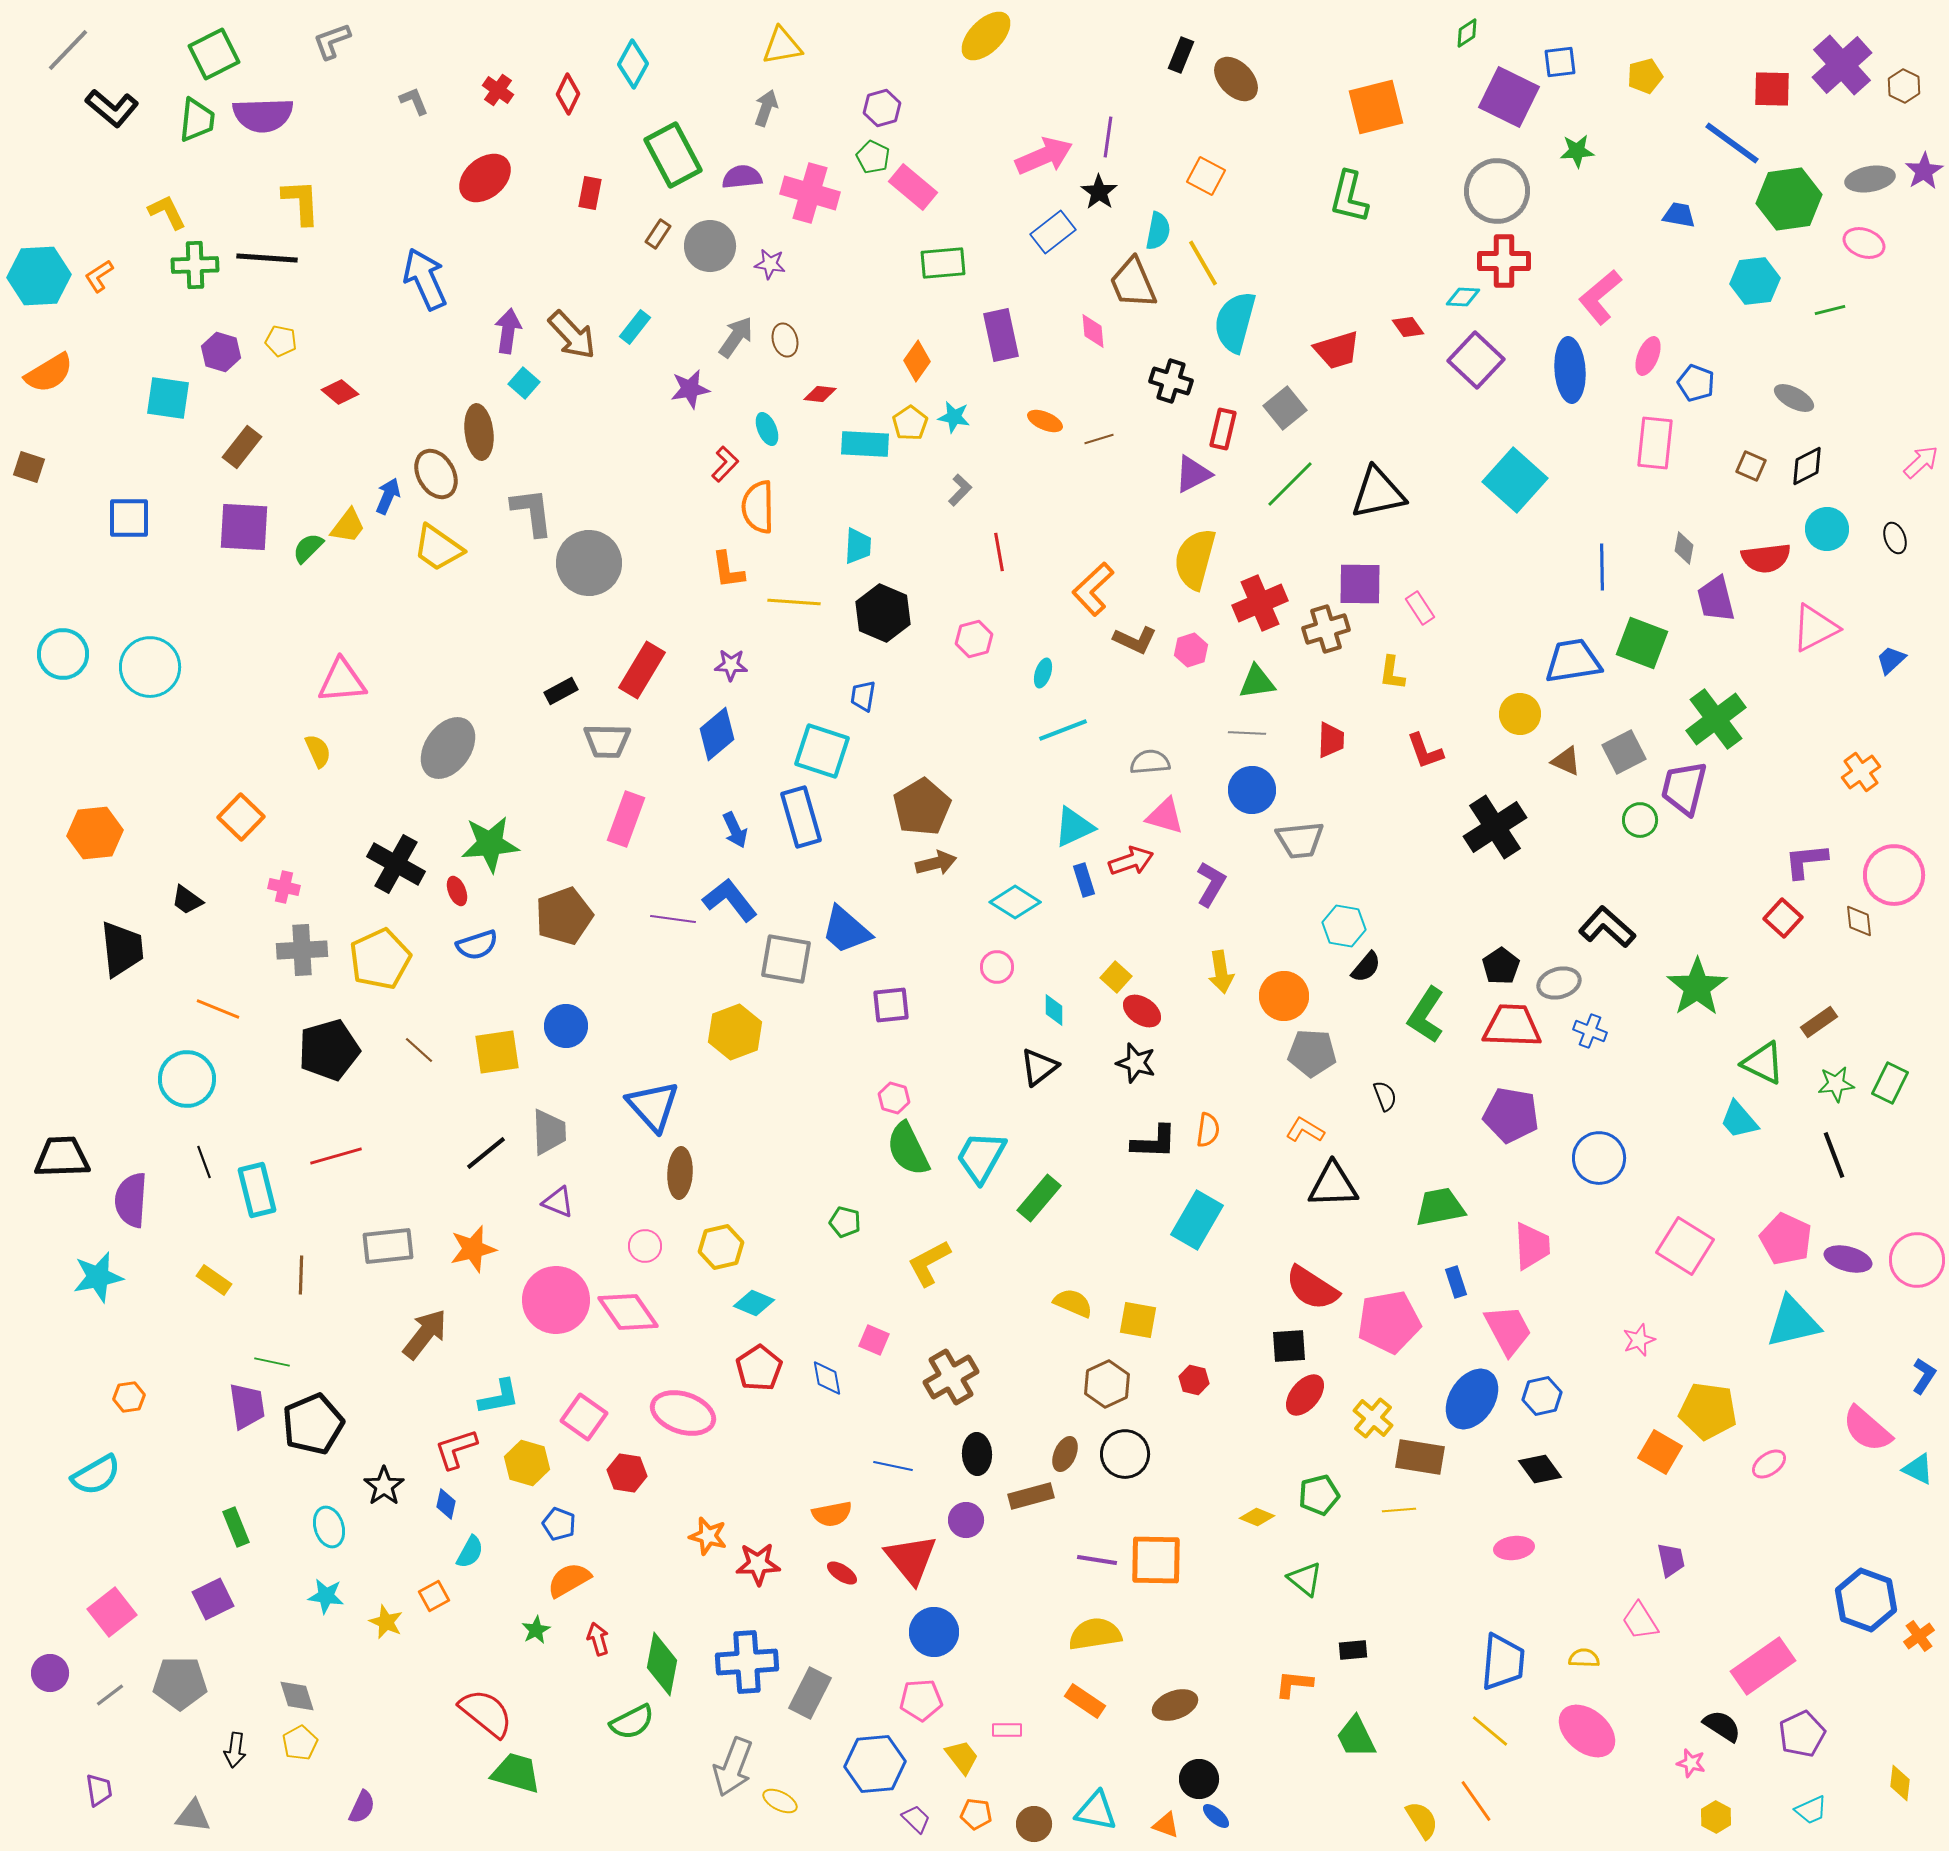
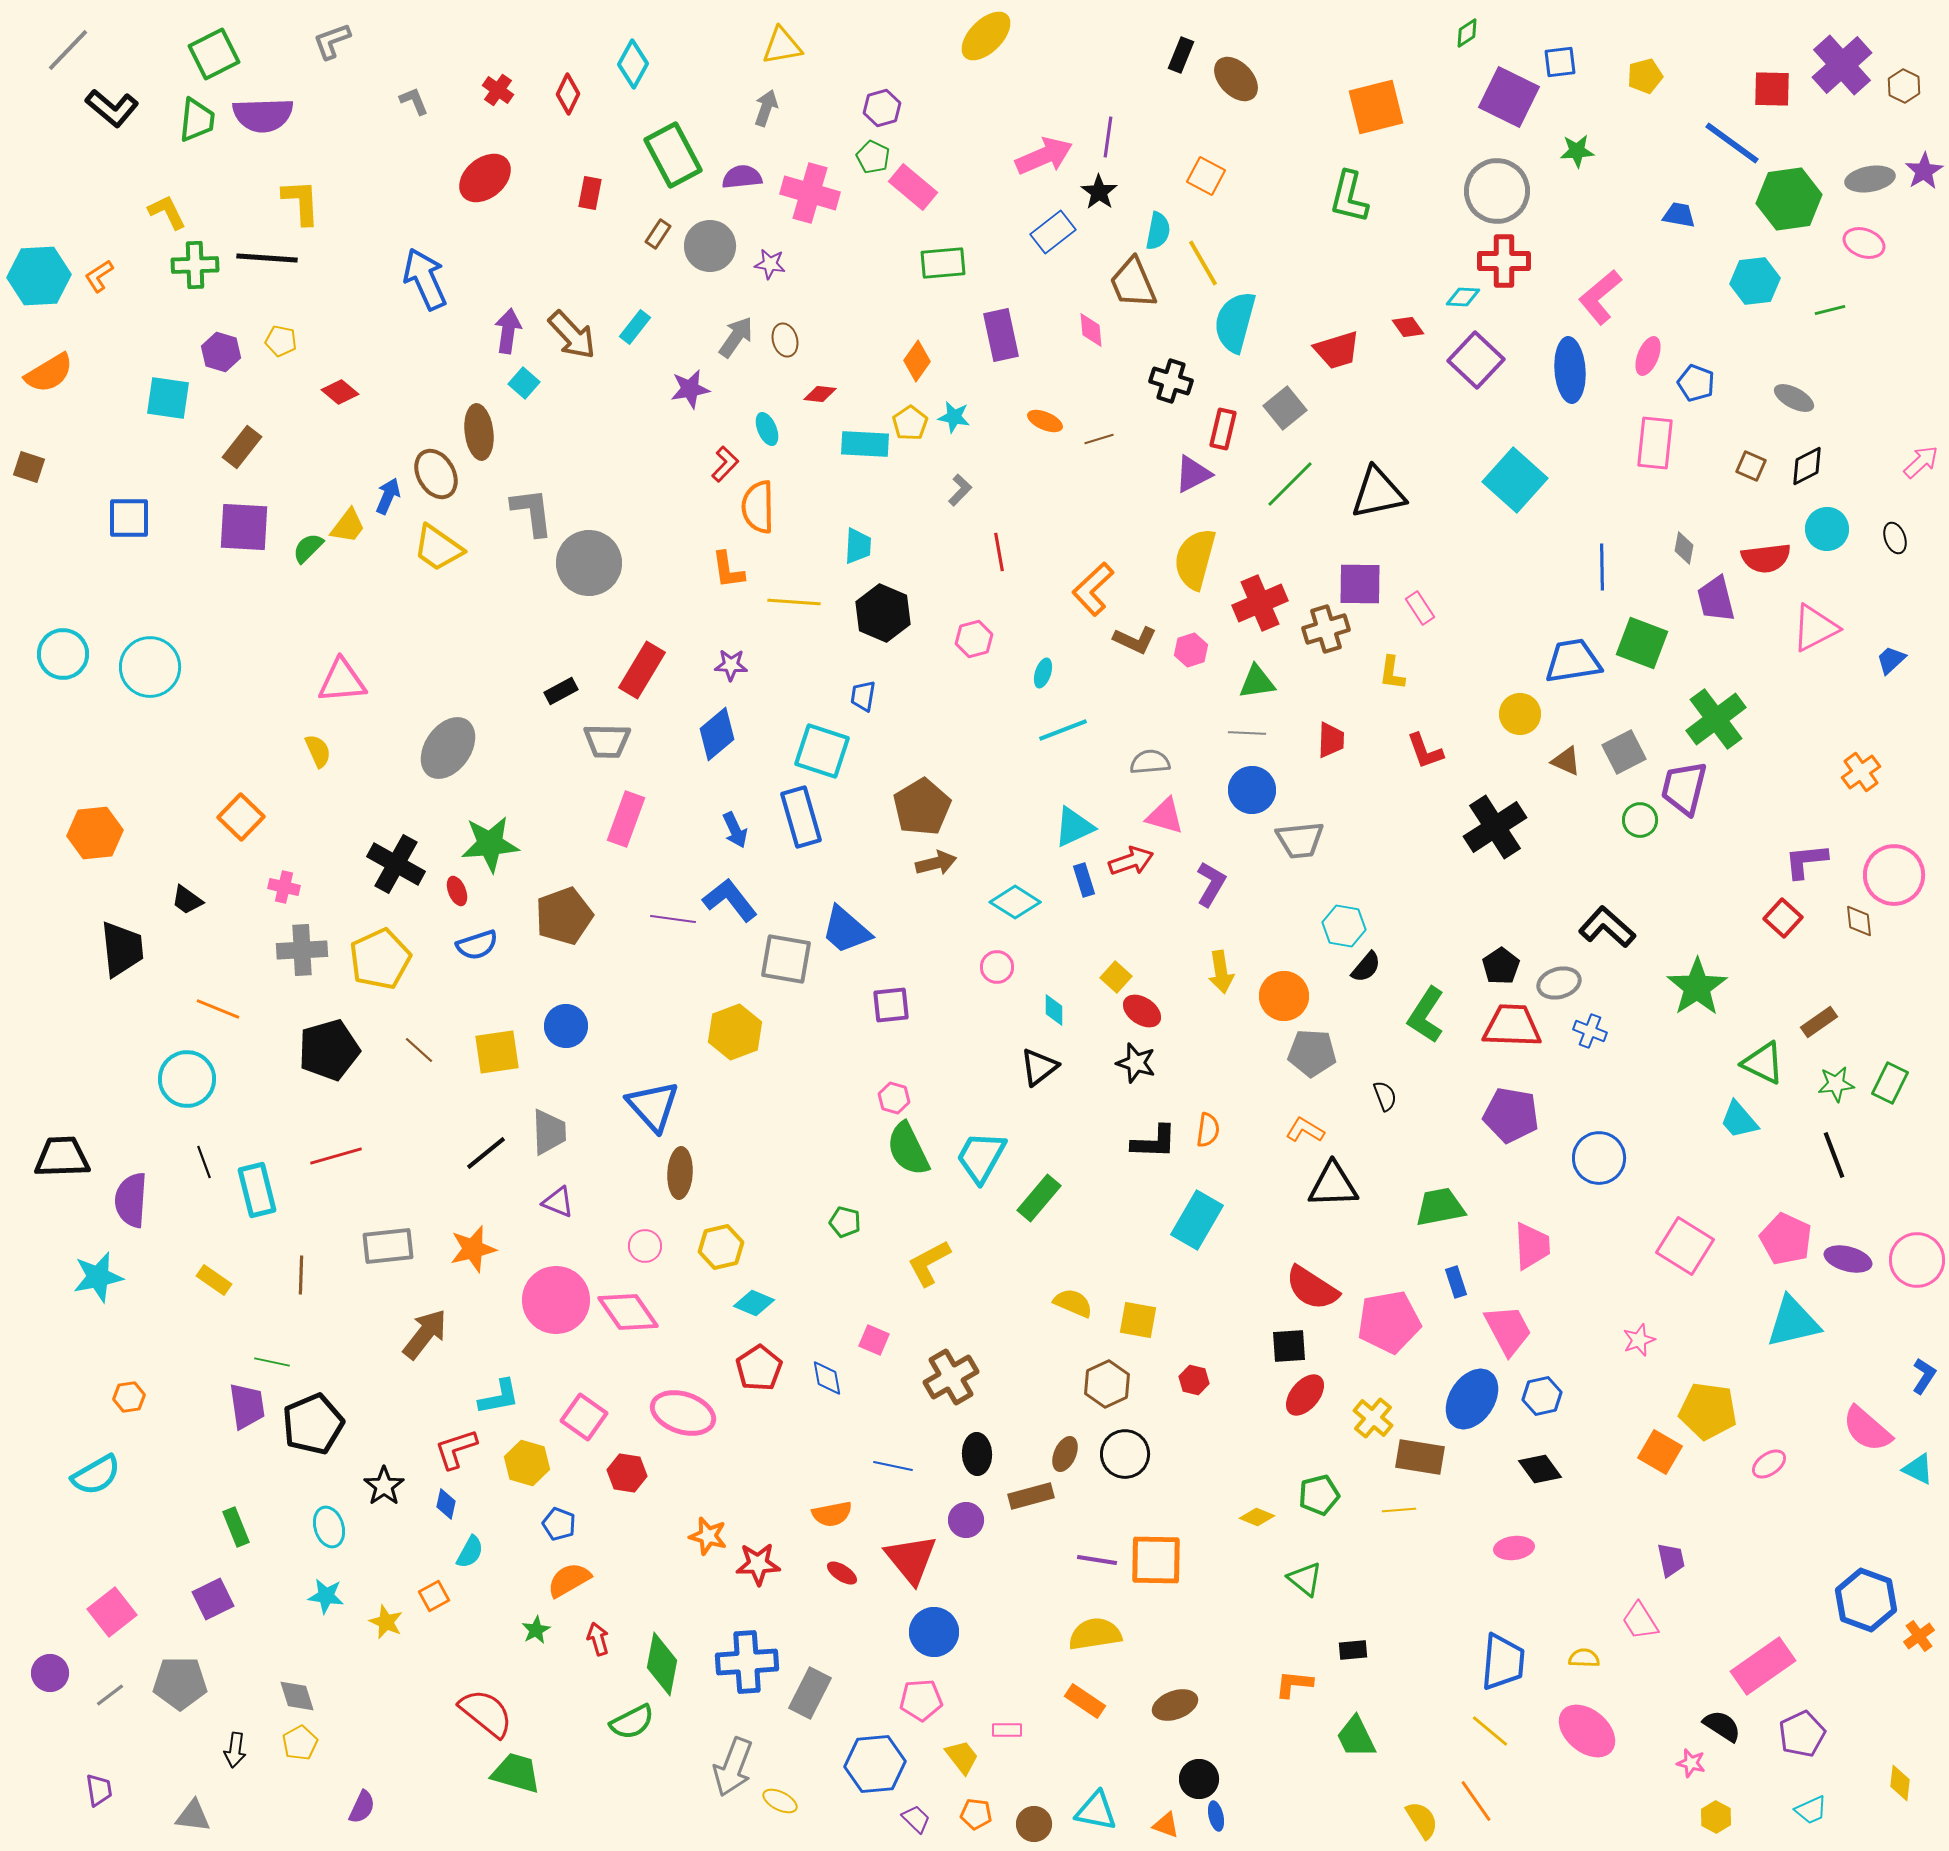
pink diamond at (1093, 331): moved 2 px left, 1 px up
blue ellipse at (1216, 1816): rotated 36 degrees clockwise
